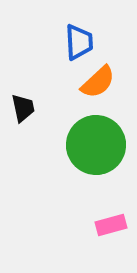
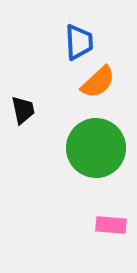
black trapezoid: moved 2 px down
green circle: moved 3 px down
pink rectangle: rotated 20 degrees clockwise
